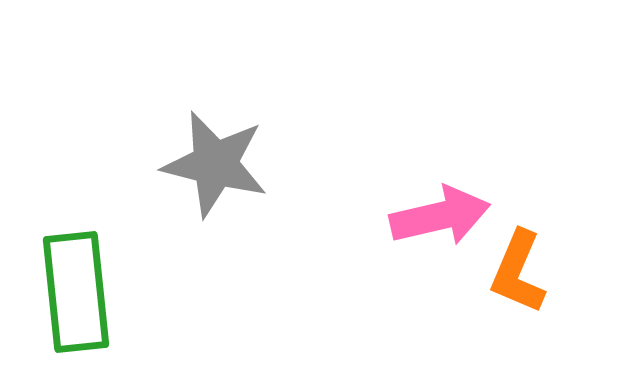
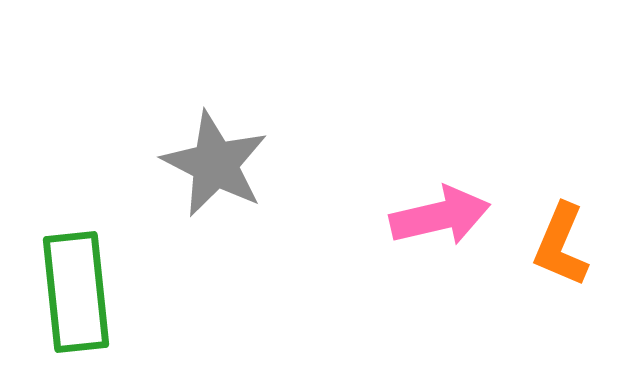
gray star: rotated 13 degrees clockwise
orange L-shape: moved 43 px right, 27 px up
